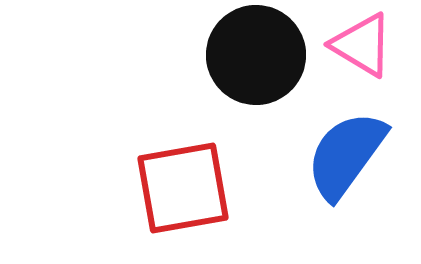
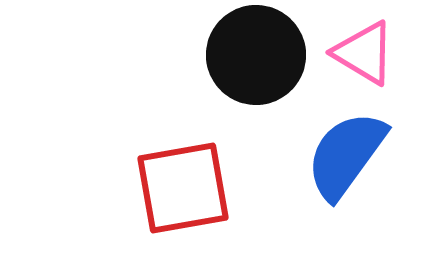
pink triangle: moved 2 px right, 8 px down
